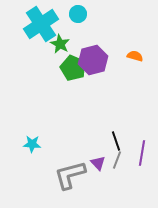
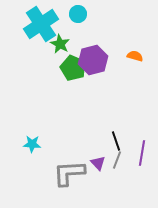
gray L-shape: moved 1 px left, 2 px up; rotated 12 degrees clockwise
